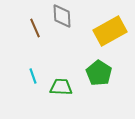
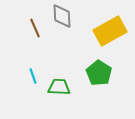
green trapezoid: moved 2 px left
